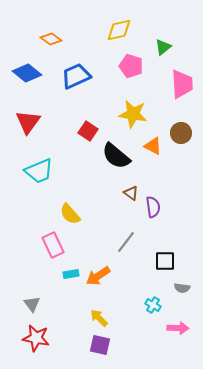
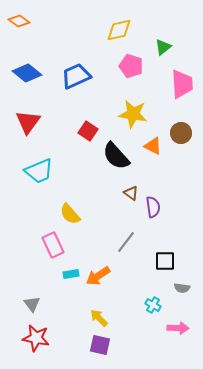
orange diamond: moved 32 px left, 18 px up
black semicircle: rotated 8 degrees clockwise
